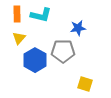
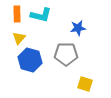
gray pentagon: moved 3 px right, 3 px down
blue hexagon: moved 5 px left; rotated 15 degrees counterclockwise
